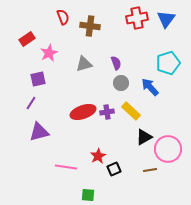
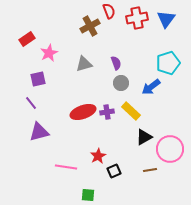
red semicircle: moved 46 px right, 6 px up
brown cross: rotated 36 degrees counterclockwise
blue arrow: moved 1 px right; rotated 84 degrees counterclockwise
purple line: rotated 72 degrees counterclockwise
pink circle: moved 2 px right
black square: moved 2 px down
